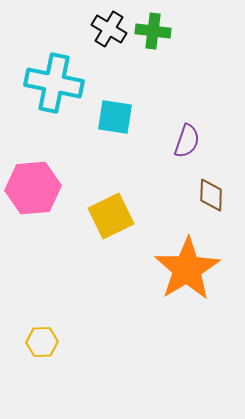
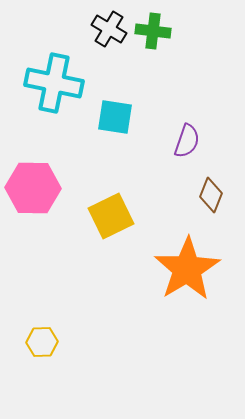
pink hexagon: rotated 6 degrees clockwise
brown diamond: rotated 20 degrees clockwise
